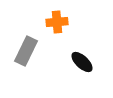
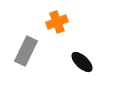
orange cross: rotated 15 degrees counterclockwise
